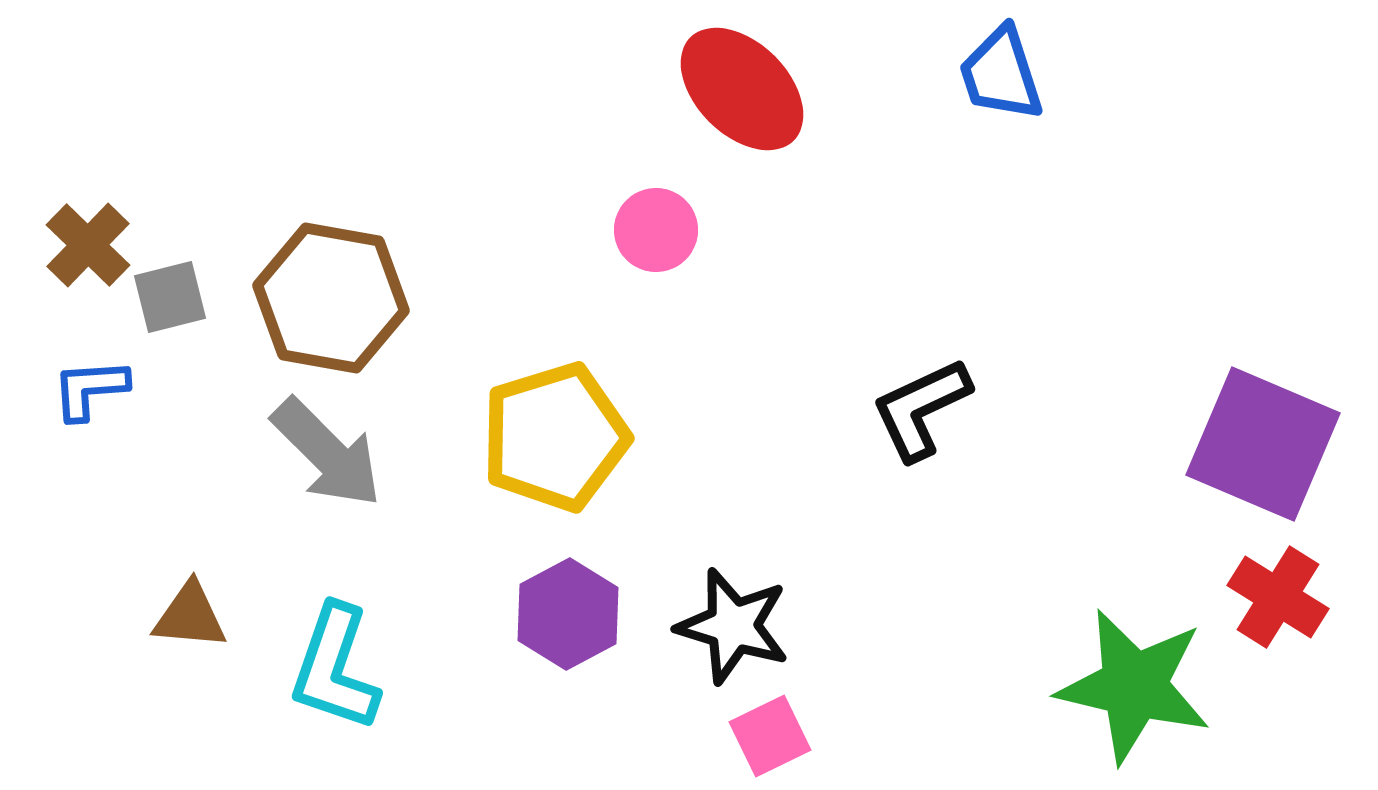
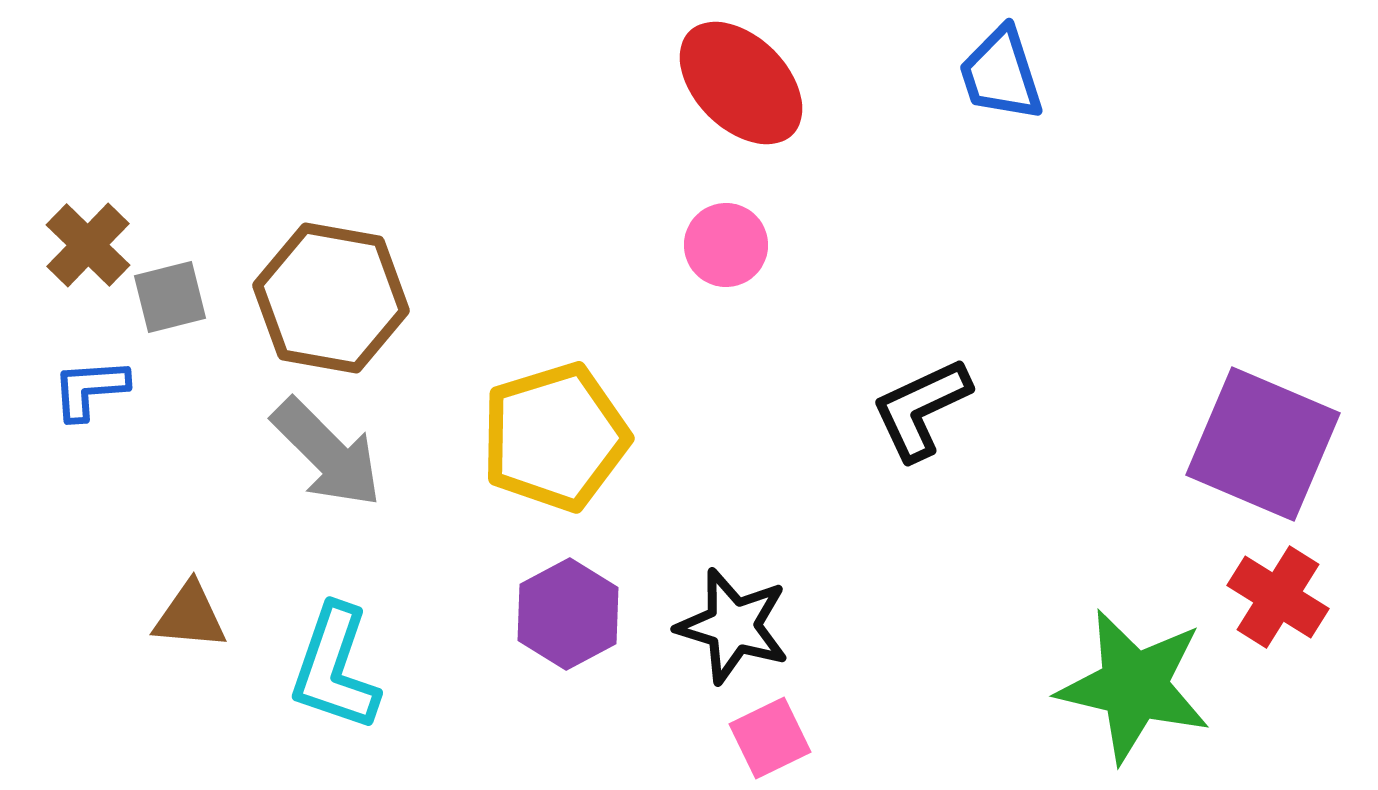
red ellipse: moved 1 px left, 6 px up
pink circle: moved 70 px right, 15 px down
pink square: moved 2 px down
